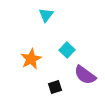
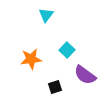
orange star: rotated 20 degrees clockwise
